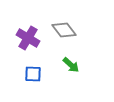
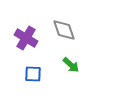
gray diamond: rotated 20 degrees clockwise
purple cross: moved 2 px left
